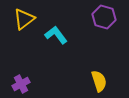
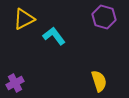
yellow triangle: rotated 10 degrees clockwise
cyan L-shape: moved 2 px left, 1 px down
purple cross: moved 6 px left, 1 px up
